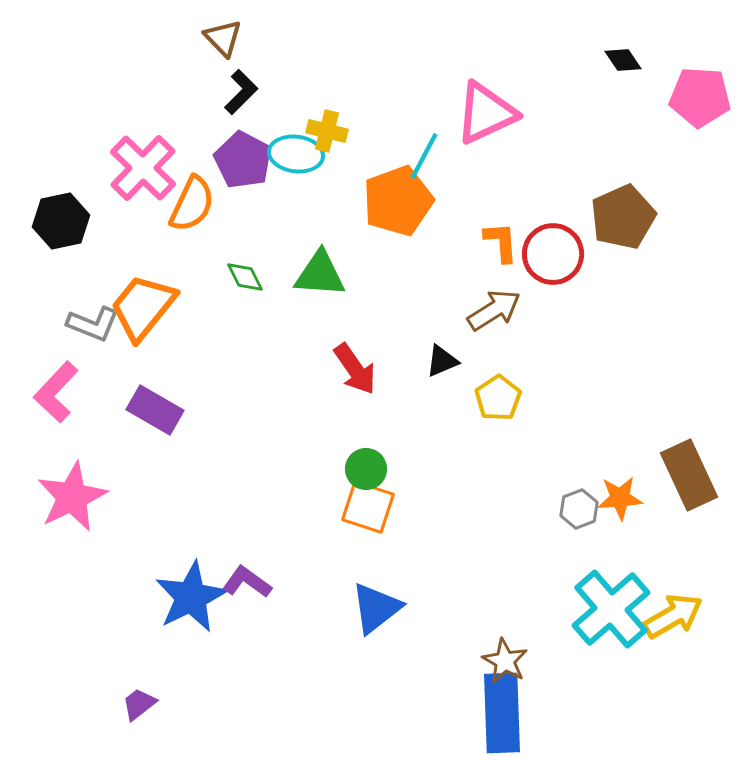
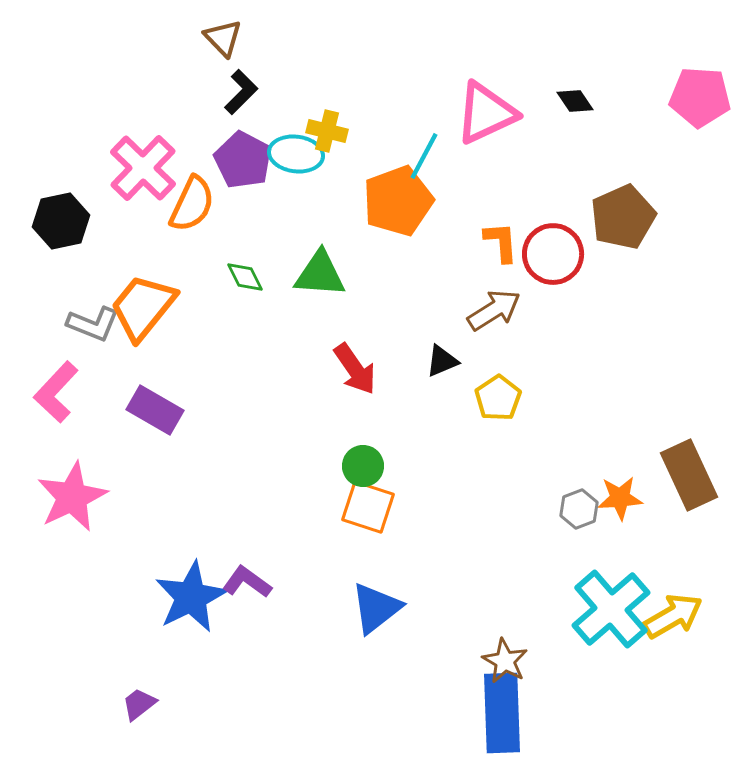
black diamond: moved 48 px left, 41 px down
green circle: moved 3 px left, 3 px up
